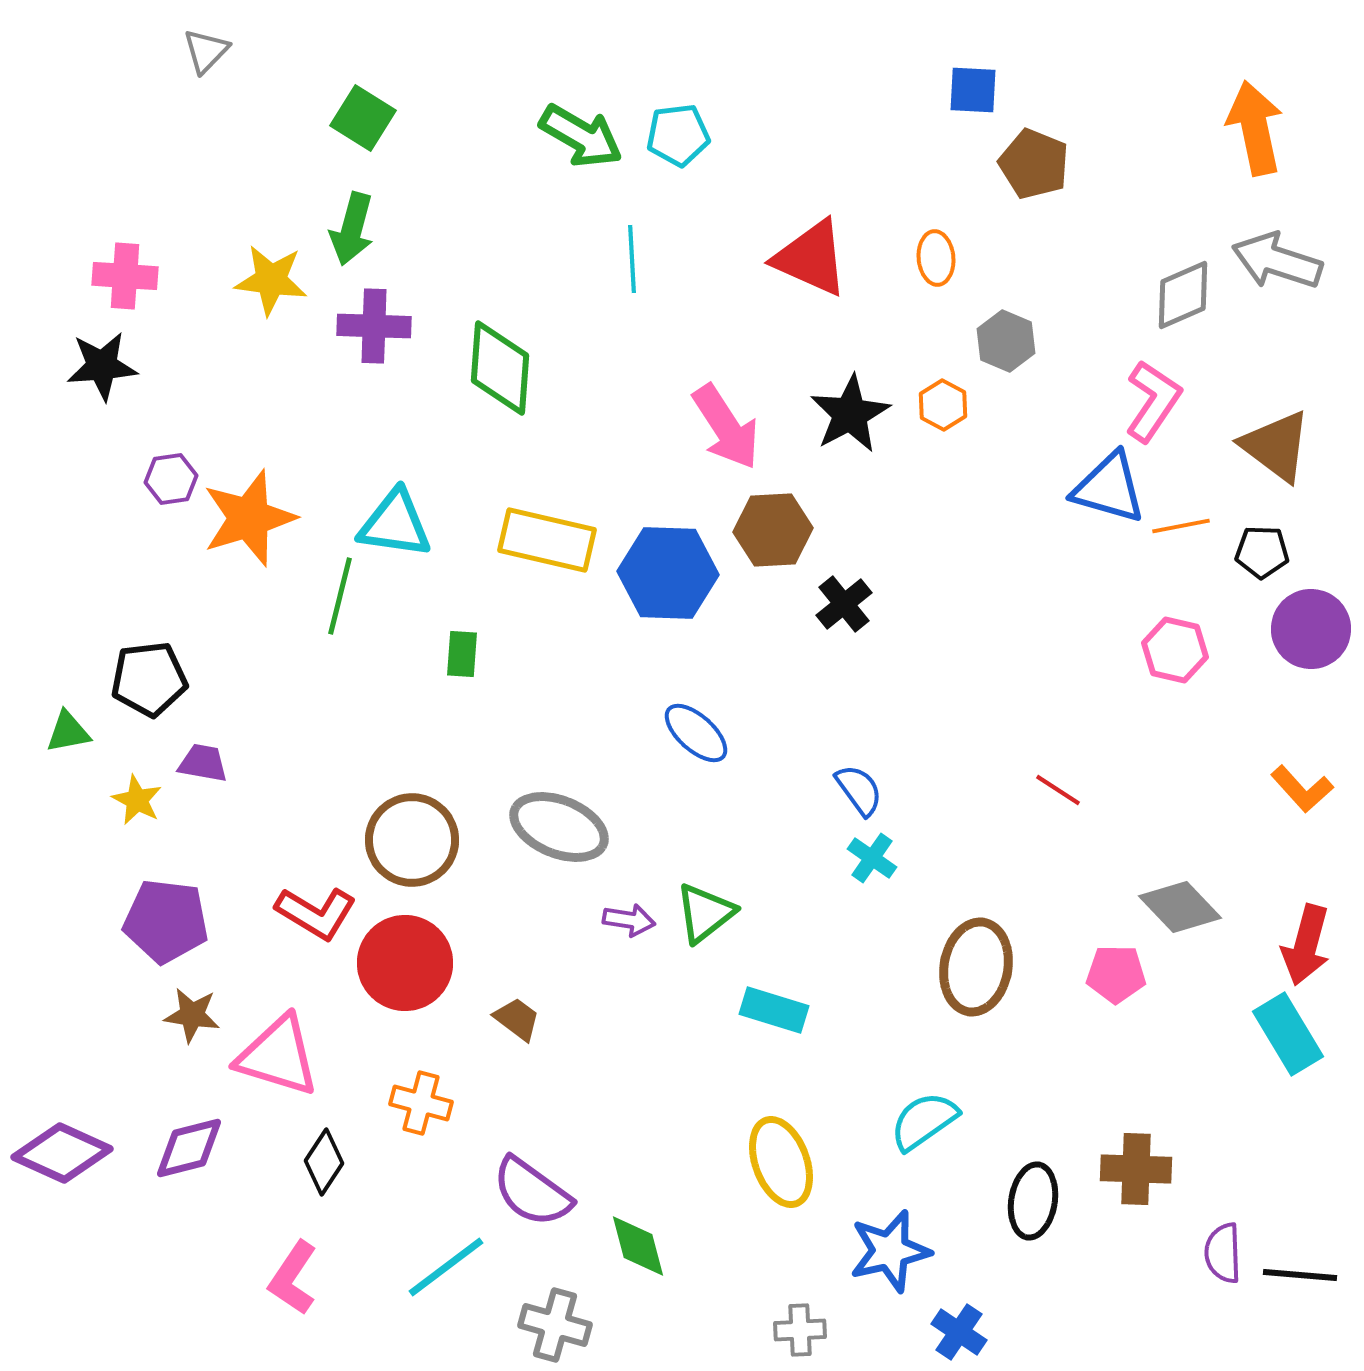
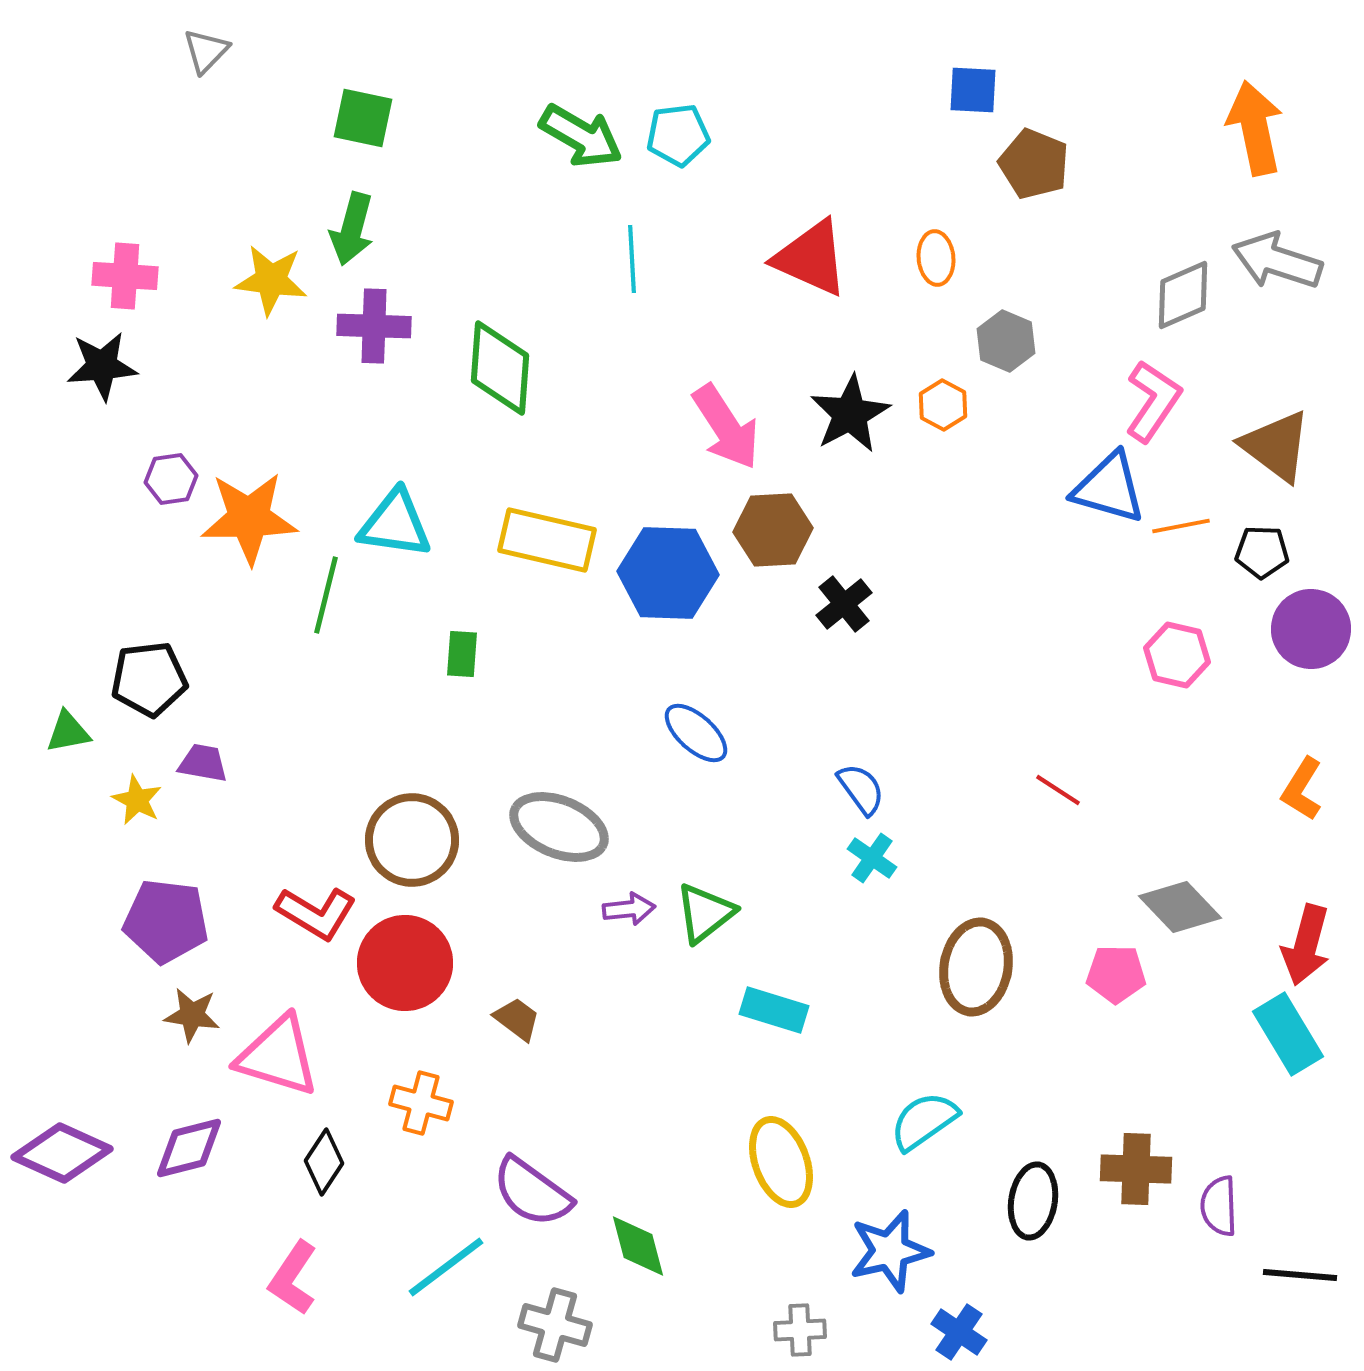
green square at (363, 118): rotated 20 degrees counterclockwise
orange star at (249, 518): rotated 16 degrees clockwise
green line at (340, 596): moved 14 px left, 1 px up
pink hexagon at (1175, 650): moved 2 px right, 5 px down
orange L-shape at (1302, 789): rotated 74 degrees clockwise
blue semicircle at (859, 790): moved 2 px right, 1 px up
purple arrow at (629, 920): moved 11 px up; rotated 15 degrees counterclockwise
purple semicircle at (1223, 1253): moved 4 px left, 47 px up
